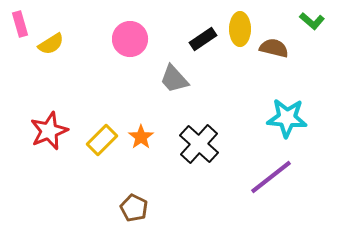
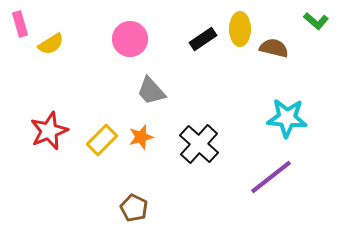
green L-shape: moved 4 px right
gray trapezoid: moved 23 px left, 12 px down
orange star: rotated 20 degrees clockwise
